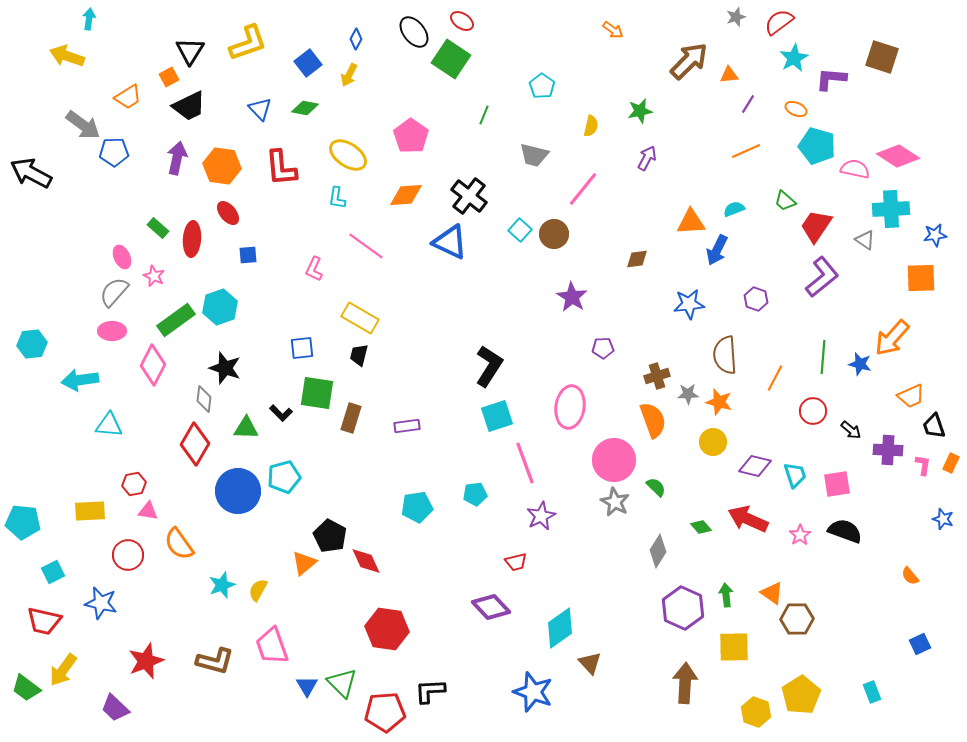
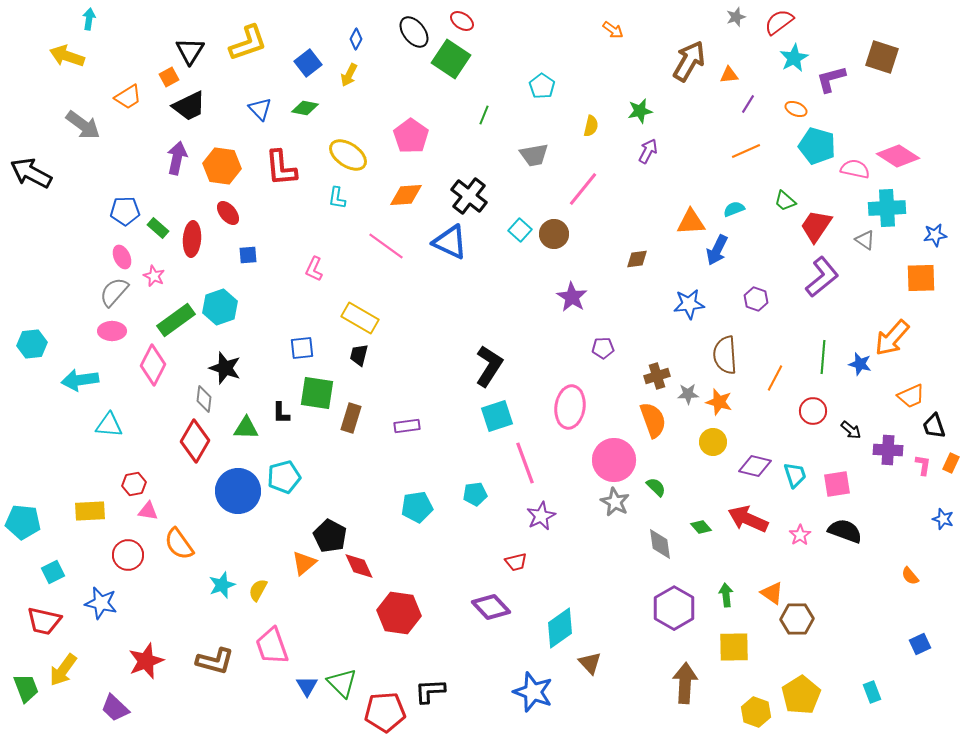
brown arrow at (689, 61): rotated 15 degrees counterclockwise
purple L-shape at (831, 79): rotated 20 degrees counterclockwise
blue pentagon at (114, 152): moved 11 px right, 59 px down
gray trapezoid at (534, 155): rotated 24 degrees counterclockwise
purple arrow at (647, 158): moved 1 px right, 7 px up
cyan cross at (891, 209): moved 4 px left, 1 px up
pink line at (366, 246): moved 20 px right
black L-shape at (281, 413): rotated 45 degrees clockwise
red diamond at (195, 444): moved 3 px up
gray diamond at (658, 551): moved 2 px right, 7 px up; rotated 40 degrees counterclockwise
red diamond at (366, 561): moved 7 px left, 5 px down
purple hexagon at (683, 608): moved 9 px left; rotated 6 degrees clockwise
red hexagon at (387, 629): moved 12 px right, 16 px up
green trapezoid at (26, 688): rotated 148 degrees counterclockwise
